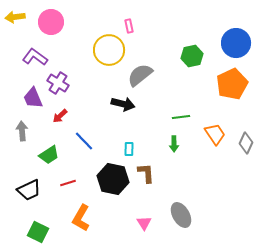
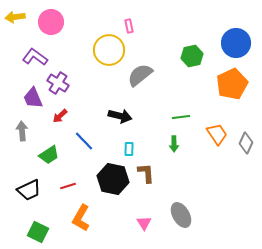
black arrow: moved 3 px left, 12 px down
orange trapezoid: moved 2 px right
red line: moved 3 px down
